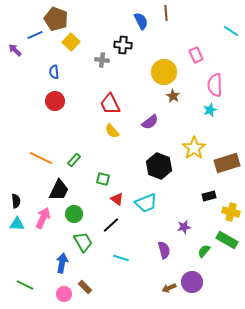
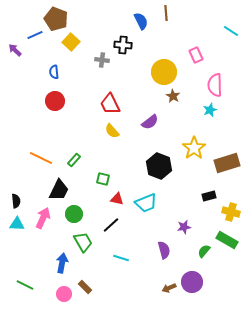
red triangle at (117, 199): rotated 24 degrees counterclockwise
